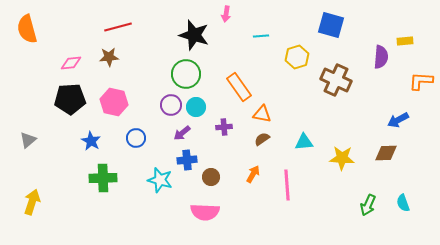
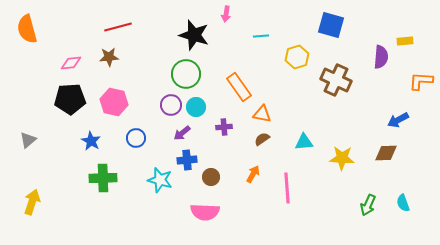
pink line: moved 3 px down
